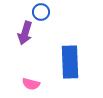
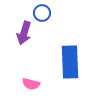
blue circle: moved 1 px right, 1 px down
purple arrow: moved 1 px left
